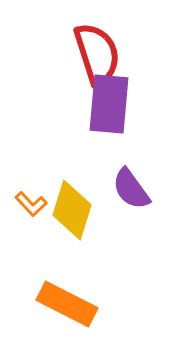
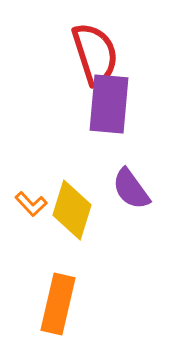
red semicircle: moved 2 px left
orange rectangle: moved 9 px left; rotated 76 degrees clockwise
